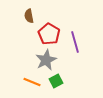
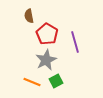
red pentagon: moved 2 px left
